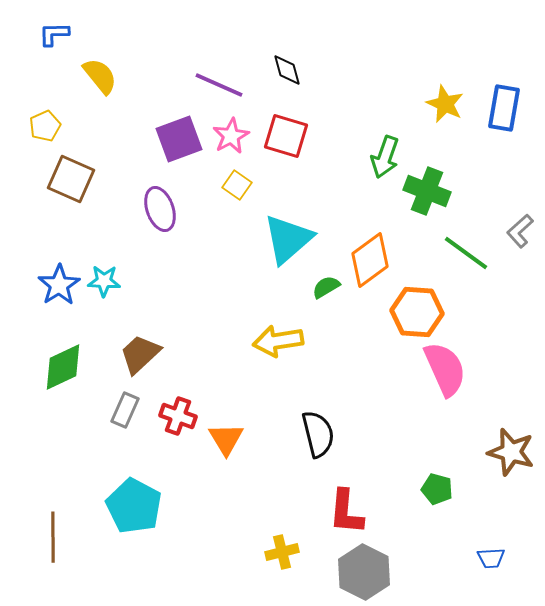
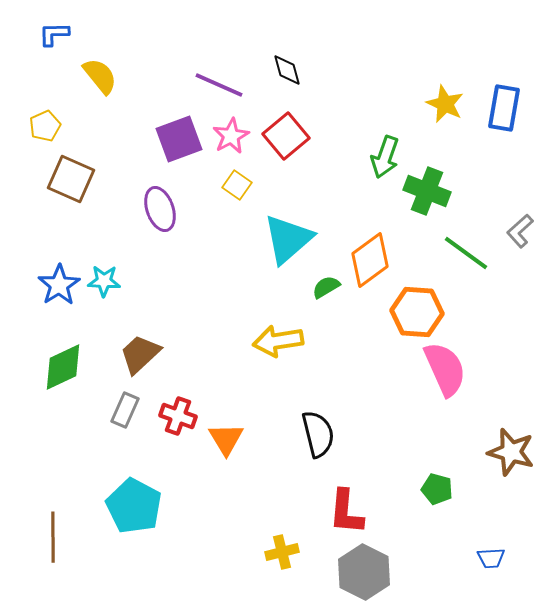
red square: rotated 33 degrees clockwise
